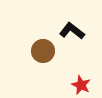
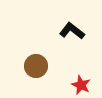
brown circle: moved 7 px left, 15 px down
